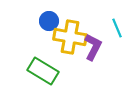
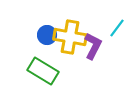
blue circle: moved 2 px left, 14 px down
cyan line: rotated 60 degrees clockwise
purple L-shape: moved 1 px up
